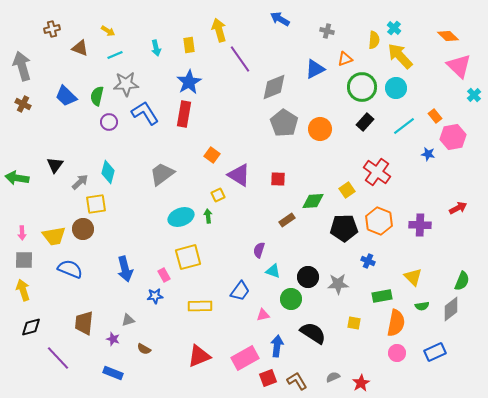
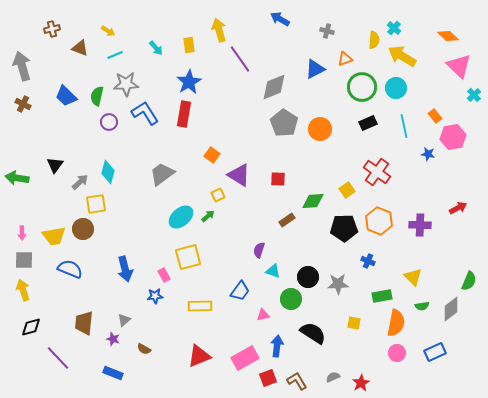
cyan arrow at (156, 48): rotated 28 degrees counterclockwise
yellow arrow at (400, 56): moved 2 px right; rotated 16 degrees counterclockwise
black rectangle at (365, 122): moved 3 px right, 1 px down; rotated 24 degrees clockwise
cyan line at (404, 126): rotated 65 degrees counterclockwise
green arrow at (208, 216): rotated 56 degrees clockwise
cyan ellipse at (181, 217): rotated 20 degrees counterclockwise
green semicircle at (462, 281): moved 7 px right
gray triangle at (128, 320): moved 4 px left; rotated 24 degrees counterclockwise
